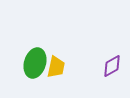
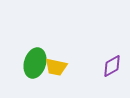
yellow trapezoid: rotated 90 degrees clockwise
